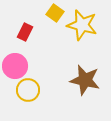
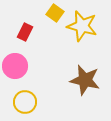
yellow star: moved 1 px down
yellow circle: moved 3 px left, 12 px down
